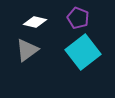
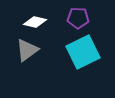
purple pentagon: rotated 20 degrees counterclockwise
cyan square: rotated 12 degrees clockwise
